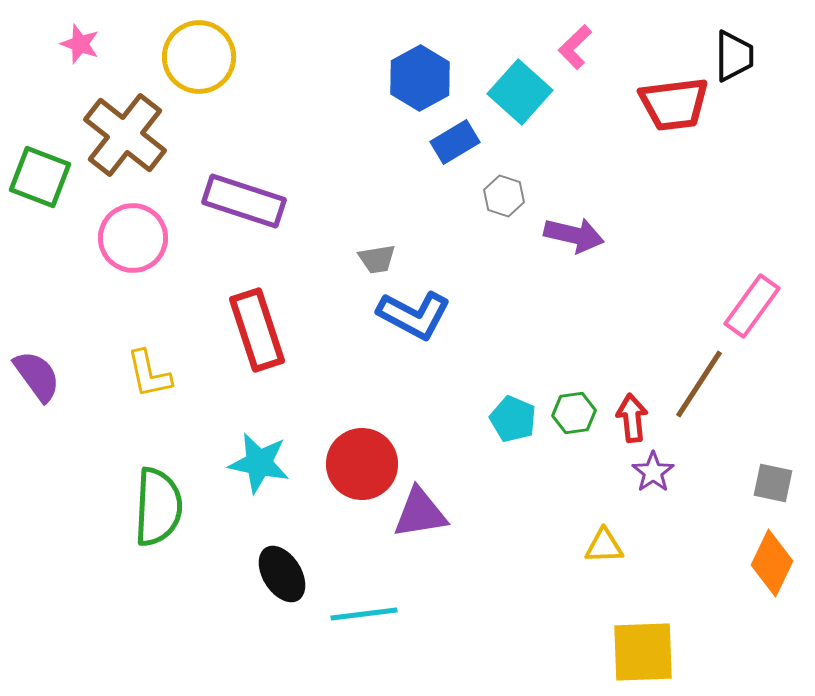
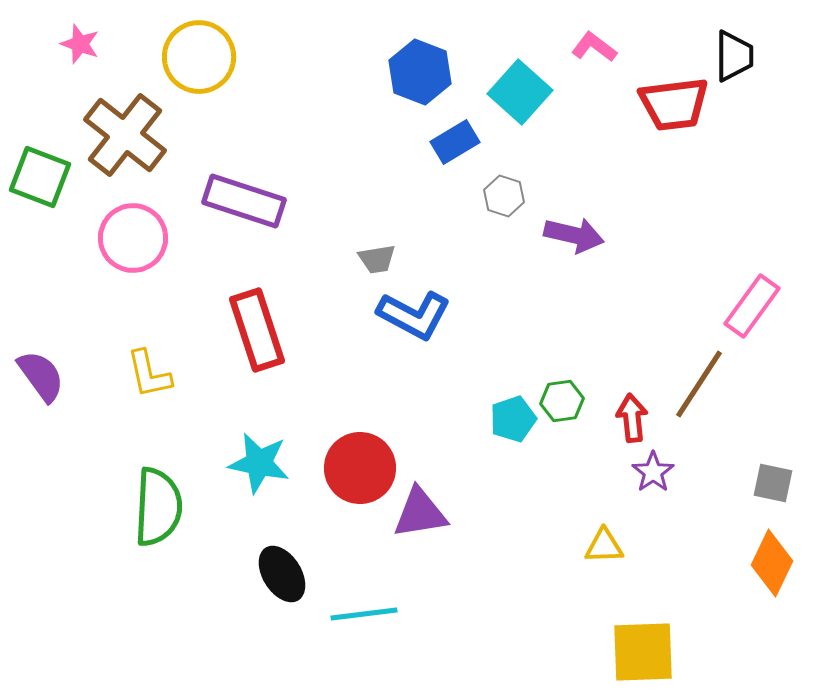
pink L-shape: moved 19 px right; rotated 81 degrees clockwise
blue hexagon: moved 6 px up; rotated 10 degrees counterclockwise
purple semicircle: moved 4 px right
green hexagon: moved 12 px left, 12 px up
cyan pentagon: rotated 30 degrees clockwise
red circle: moved 2 px left, 4 px down
